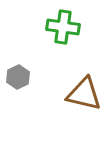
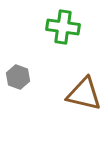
gray hexagon: rotated 15 degrees counterclockwise
